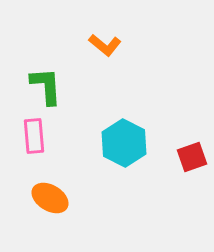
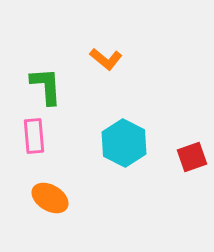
orange L-shape: moved 1 px right, 14 px down
